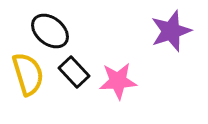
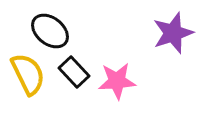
purple star: moved 2 px right, 2 px down
yellow semicircle: rotated 9 degrees counterclockwise
pink star: moved 1 px left
